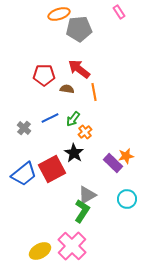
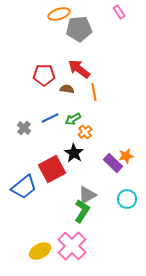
green arrow: rotated 21 degrees clockwise
blue trapezoid: moved 13 px down
